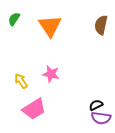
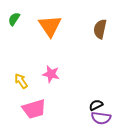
brown semicircle: moved 1 px left, 4 px down
pink trapezoid: rotated 15 degrees clockwise
